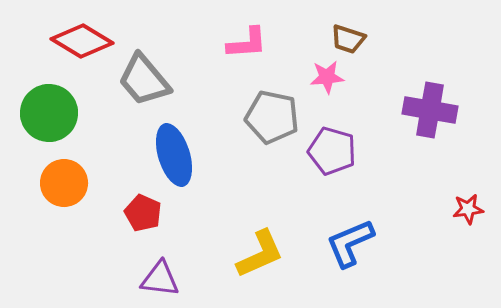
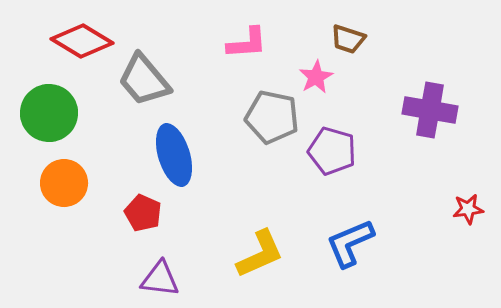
pink star: moved 11 px left; rotated 24 degrees counterclockwise
